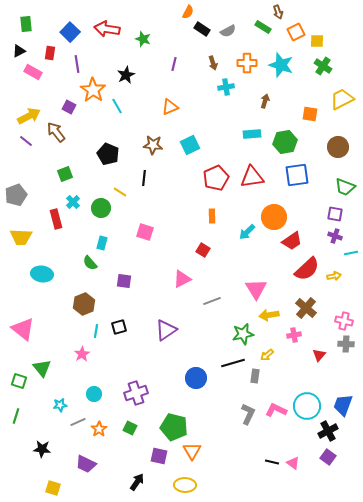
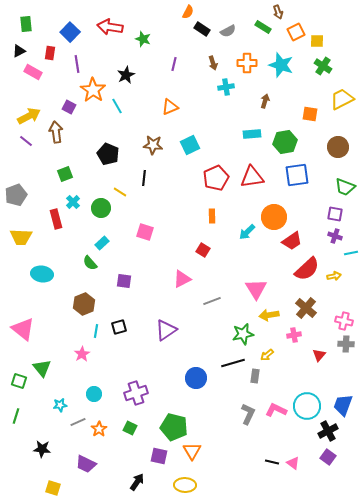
red arrow at (107, 29): moved 3 px right, 2 px up
brown arrow at (56, 132): rotated 30 degrees clockwise
cyan rectangle at (102, 243): rotated 32 degrees clockwise
